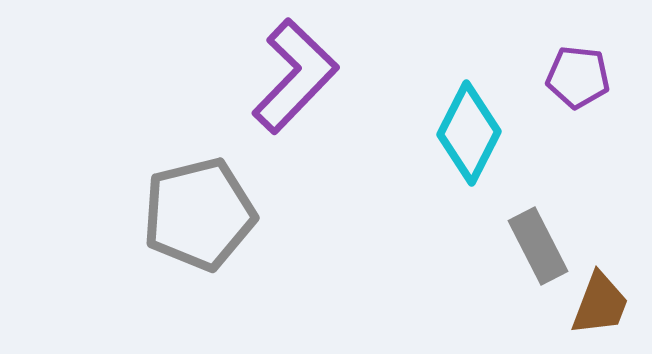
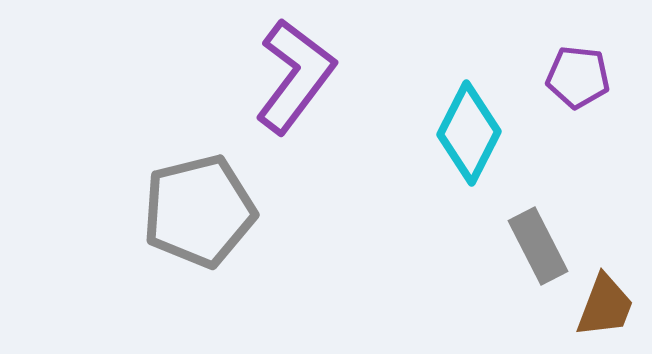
purple L-shape: rotated 7 degrees counterclockwise
gray pentagon: moved 3 px up
brown trapezoid: moved 5 px right, 2 px down
